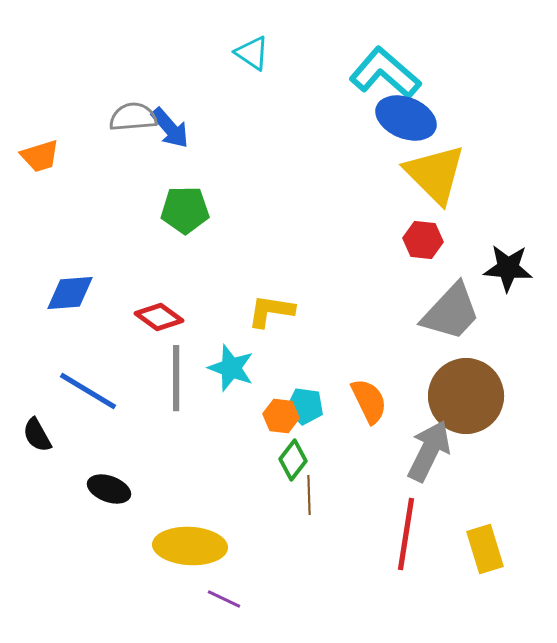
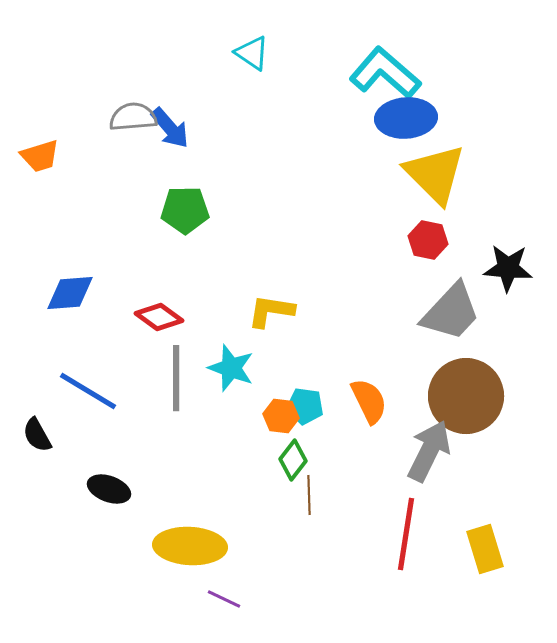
blue ellipse: rotated 26 degrees counterclockwise
red hexagon: moved 5 px right; rotated 6 degrees clockwise
